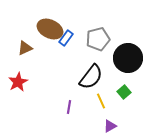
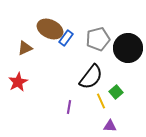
black circle: moved 10 px up
green square: moved 8 px left
purple triangle: rotated 32 degrees clockwise
